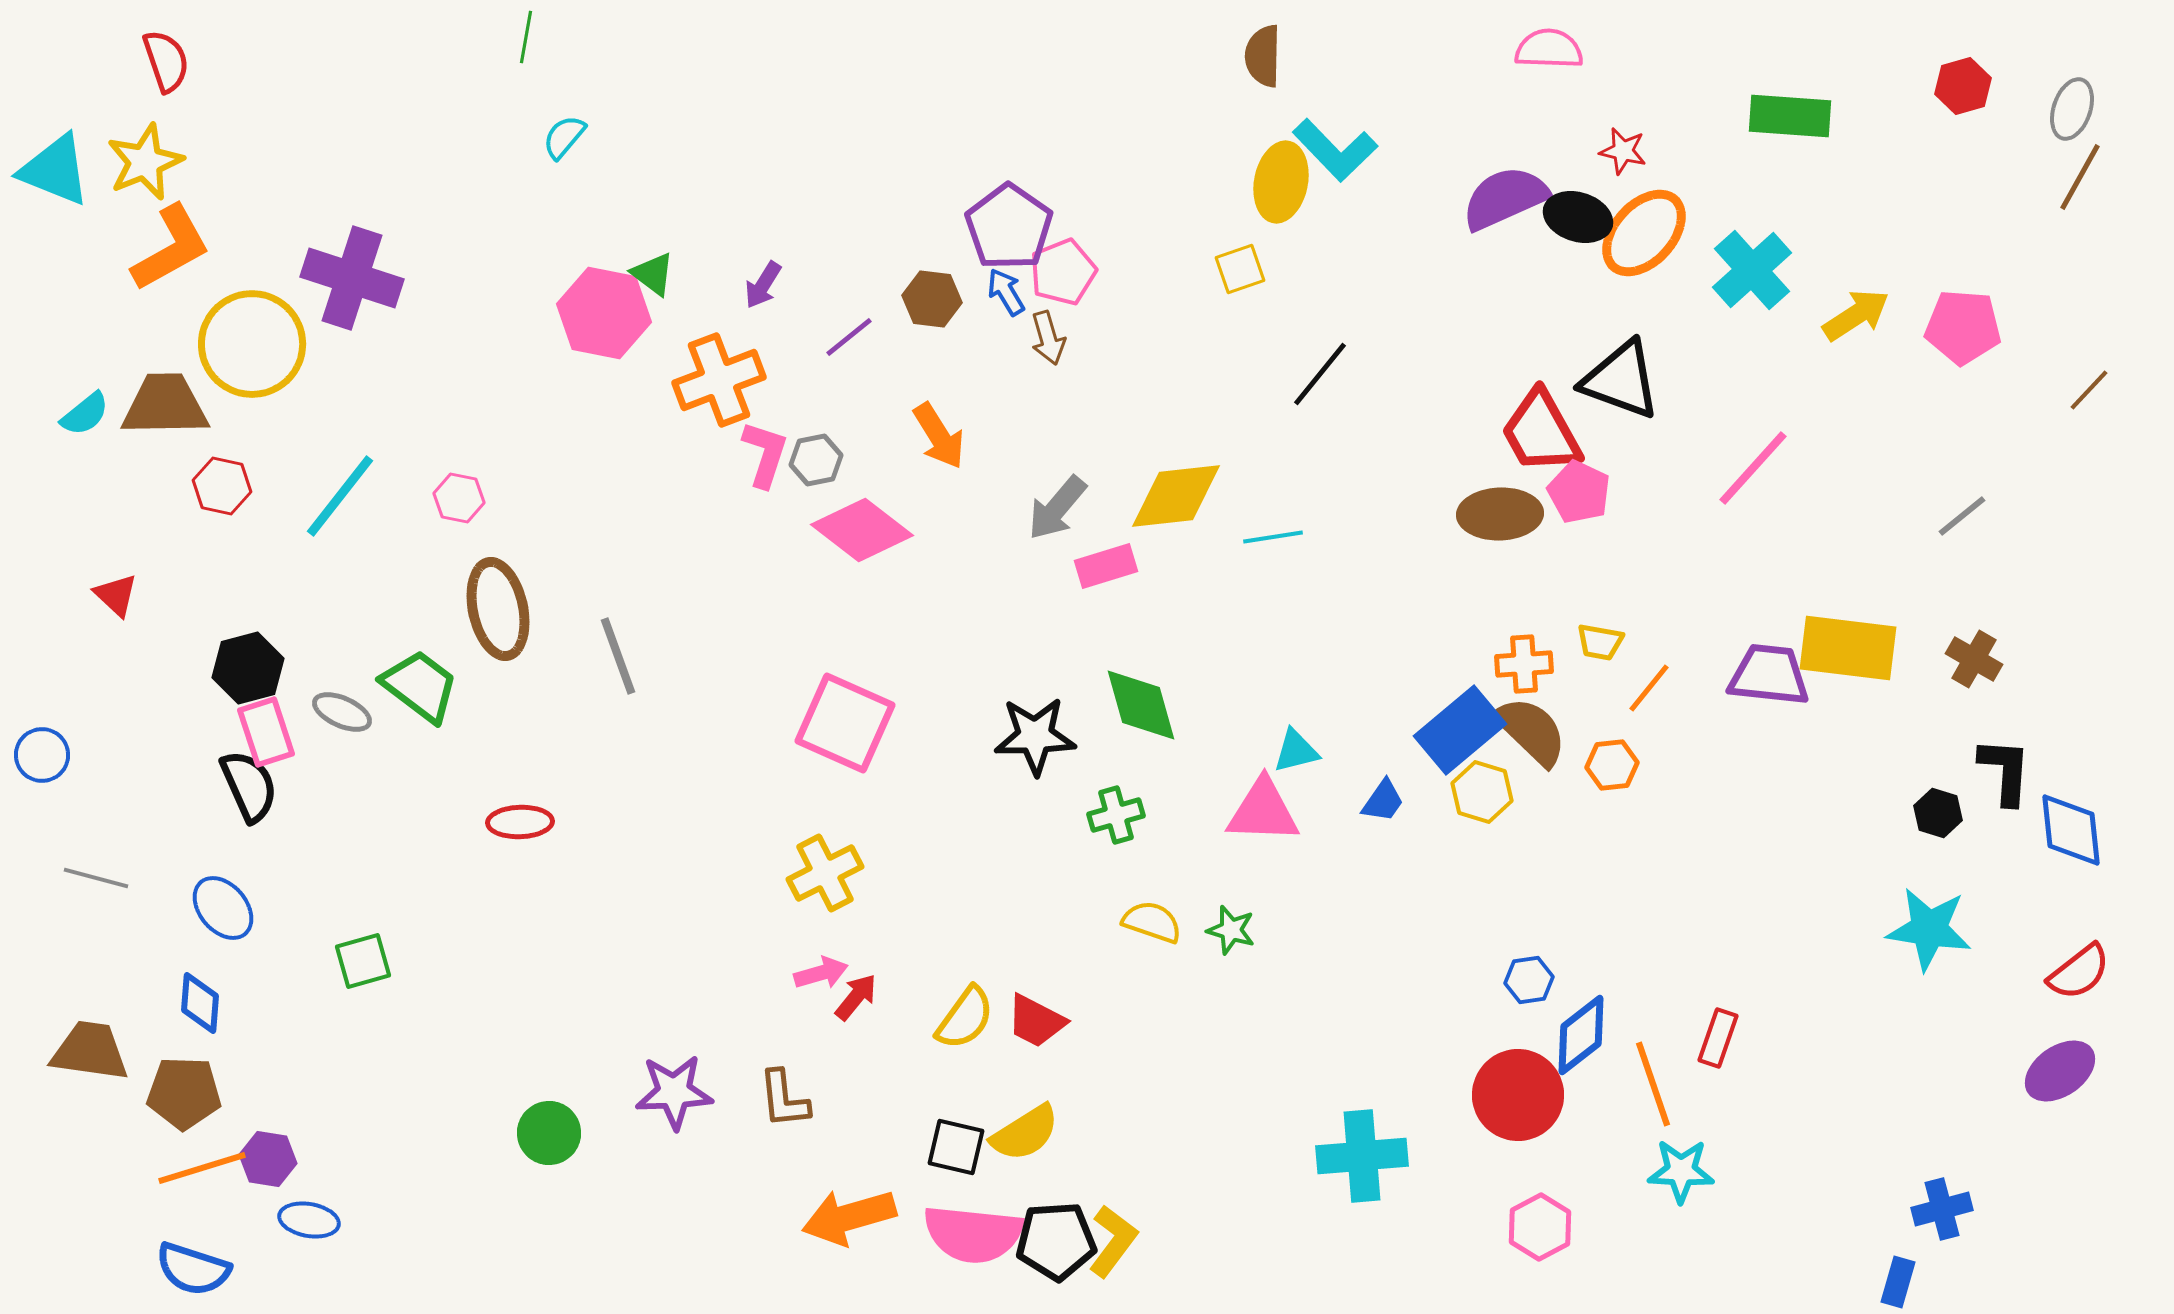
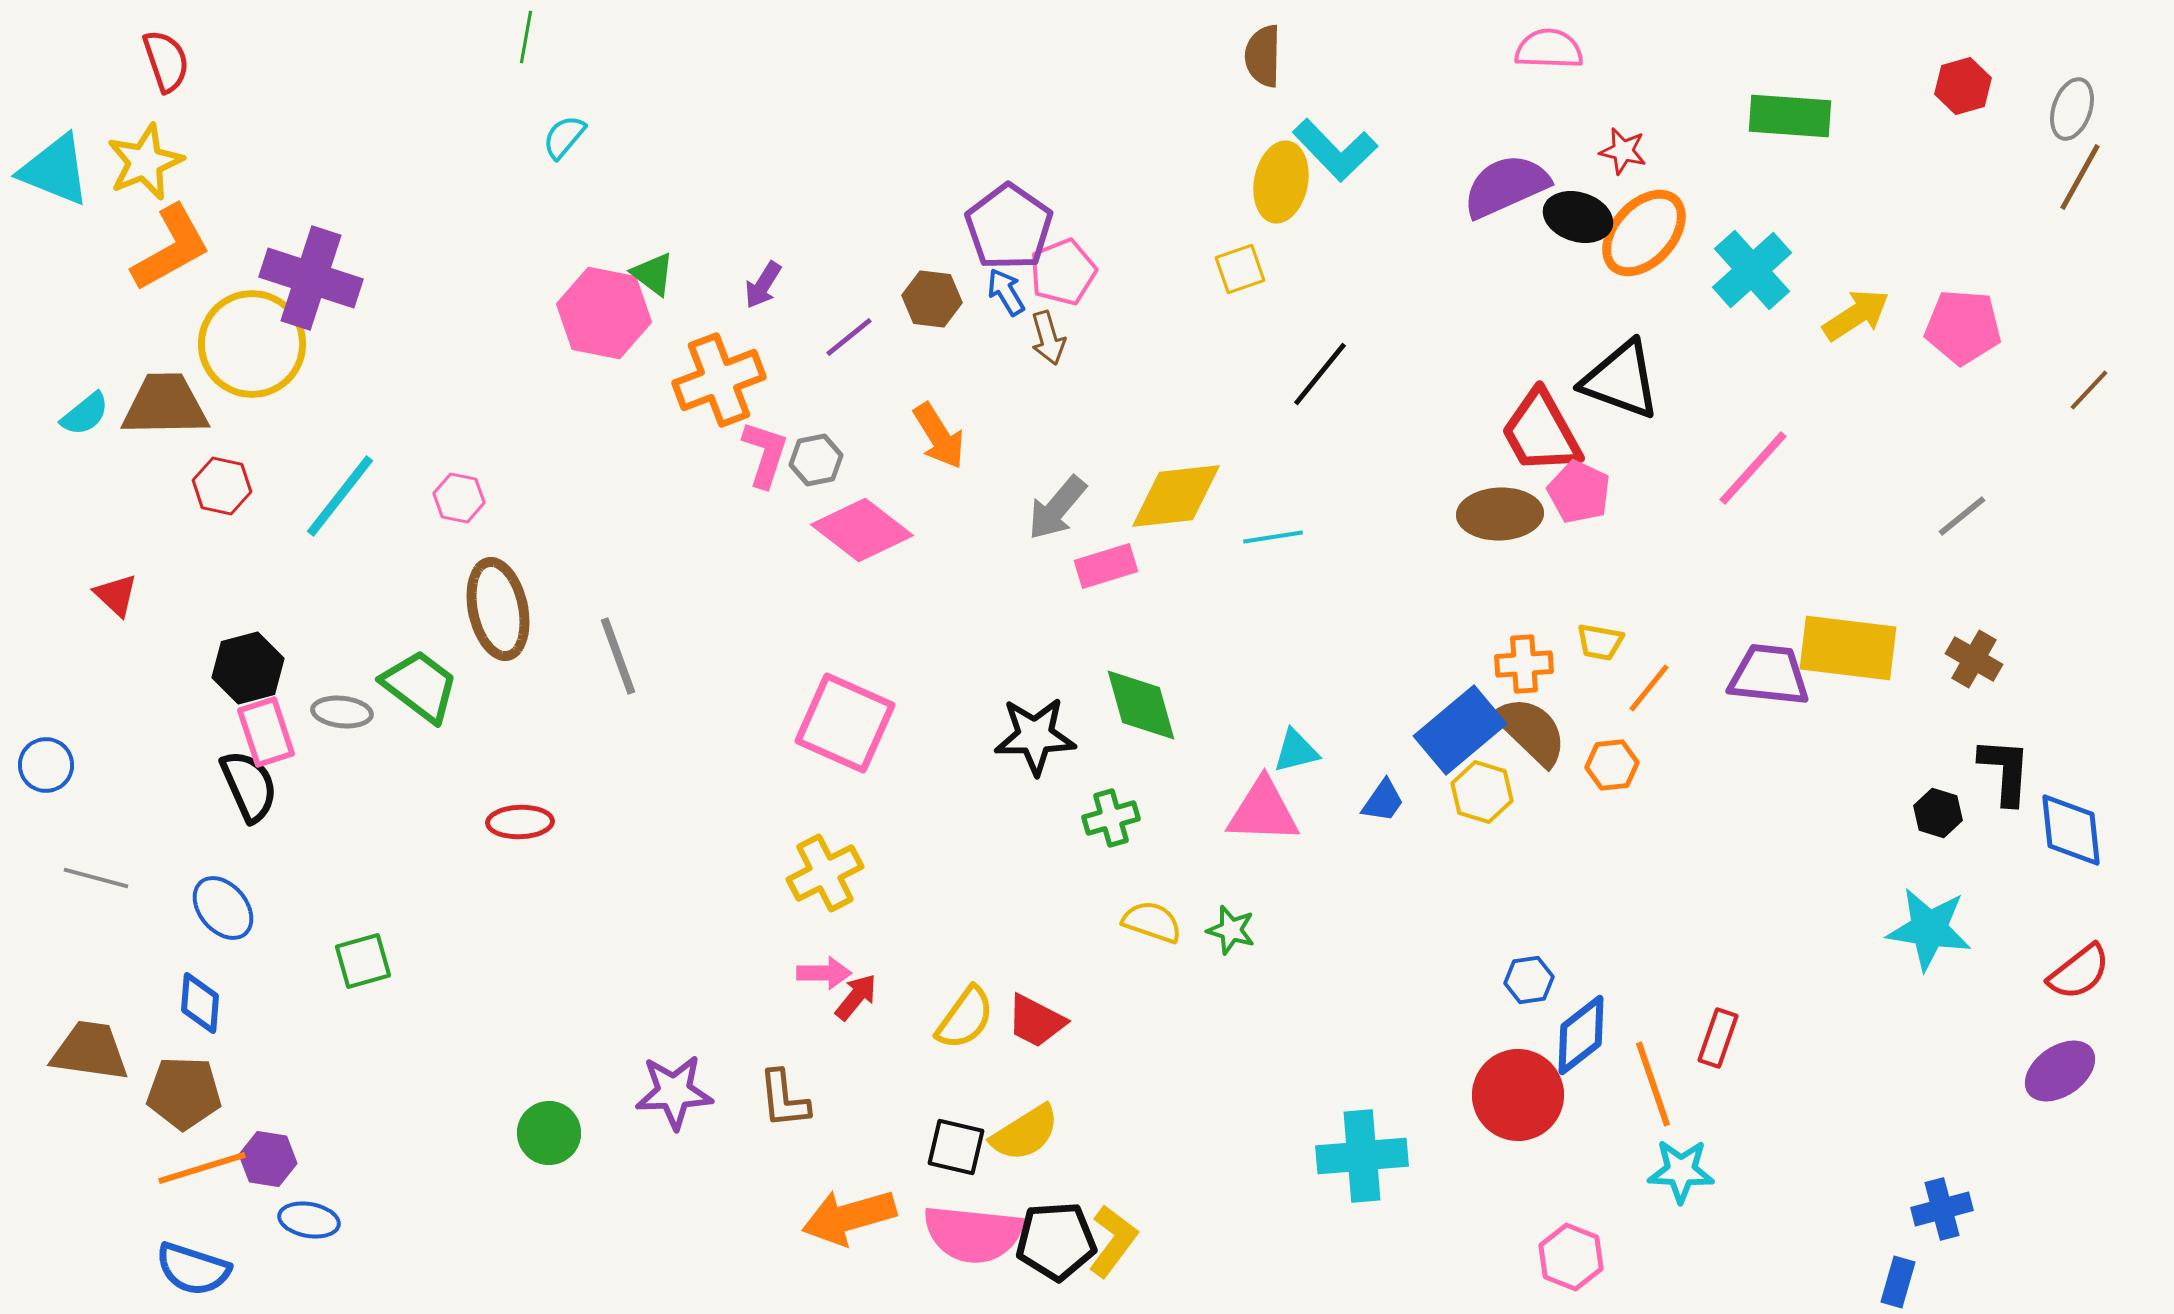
purple semicircle at (1505, 198): moved 1 px right, 12 px up
purple cross at (352, 278): moved 41 px left
gray ellipse at (342, 712): rotated 18 degrees counterclockwise
blue circle at (42, 755): moved 4 px right, 10 px down
green cross at (1116, 815): moved 5 px left, 3 px down
pink arrow at (821, 973): moved 3 px right; rotated 16 degrees clockwise
pink hexagon at (1540, 1227): moved 31 px right, 30 px down; rotated 10 degrees counterclockwise
